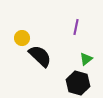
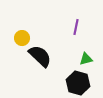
green triangle: rotated 24 degrees clockwise
